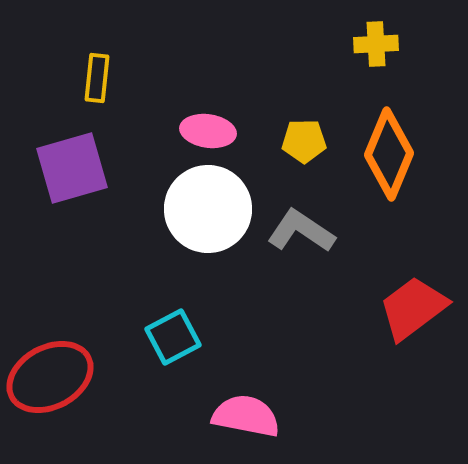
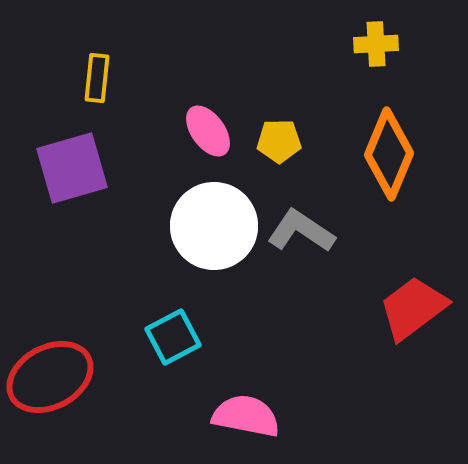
pink ellipse: rotated 46 degrees clockwise
yellow pentagon: moved 25 px left
white circle: moved 6 px right, 17 px down
